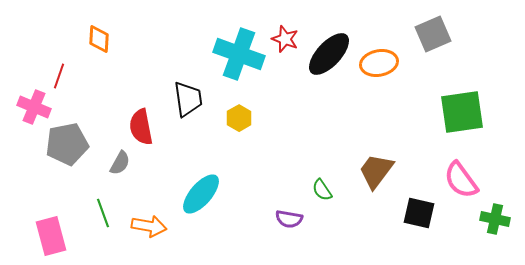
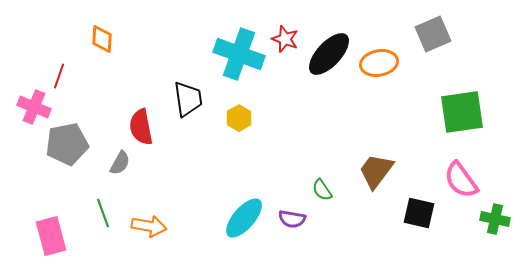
orange diamond: moved 3 px right
cyan ellipse: moved 43 px right, 24 px down
purple semicircle: moved 3 px right
